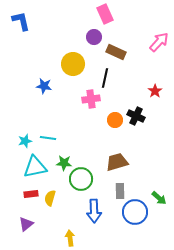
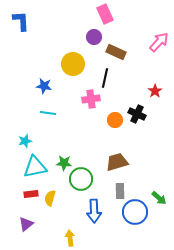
blue L-shape: rotated 10 degrees clockwise
black cross: moved 1 px right, 2 px up
cyan line: moved 25 px up
